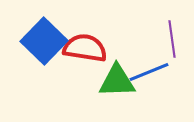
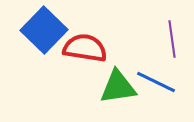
blue square: moved 11 px up
blue line: moved 7 px right, 10 px down; rotated 48 degrees clockwise
green triangle: moved 1 px right, 6 px down; rotated 6 degrees counterclockwise
